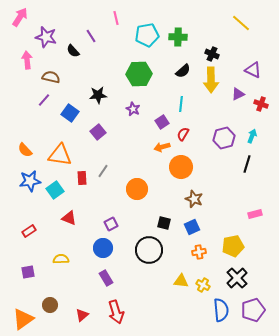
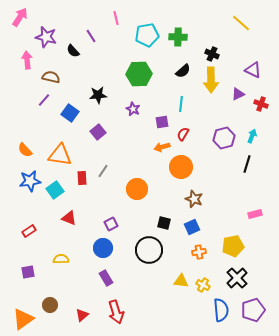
purple square at (162, 122): rotated 24 degrees clockwise
